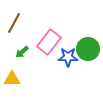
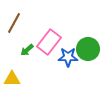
green arrow: moved 5 px right, 2 px up
